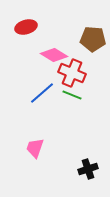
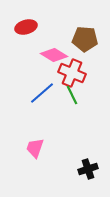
brown pentagon: moved 8 px left
green line: rotated 42 degrees clockwise
